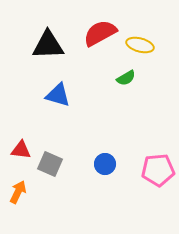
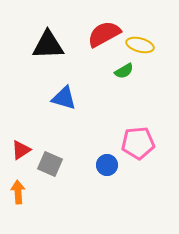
red semicircle: moved 4 px right, 1 px down
green semicircle: moved 2 px left, 7 px up
blue triangle: moved 6 px right, 3 px down
red triangle: rotated 40 degrees counterclockwise
blue circle: moved 2 px right, 1 px down
pink pentagon: moved 20 px left, 27 px up
orange arrow: rotated 30 degrees counterclockwise
